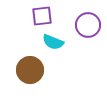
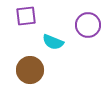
purple square: moved 16 px left
